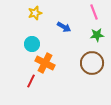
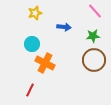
pink line: moved 1 px right, 1 px up; rotated 21 degrees counterclockwise
blue arrow: rotated 24 degrees counterclockwise
green star: moved 4 px left, 1 px down
brown circle: moved 2 px right, 3 px up
red line: moved 1 px left, 9 px down
